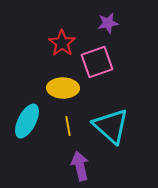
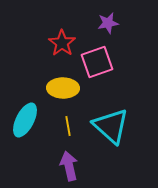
cyan ellipse: moved 2 px left, 1 px up
purple arrow: moved 11 px left
